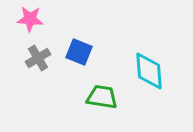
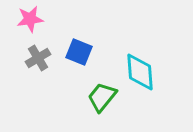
pink star: rotated 12 degrees counterclockwise
cyan diamond: moved 9 px left, 1 px down
green trapezoid: rotated 60 degrees counterclockwise
